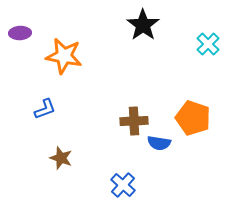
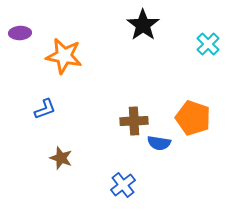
blue cross: rotated 10 degrees clockwise
